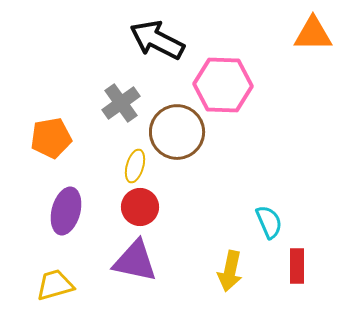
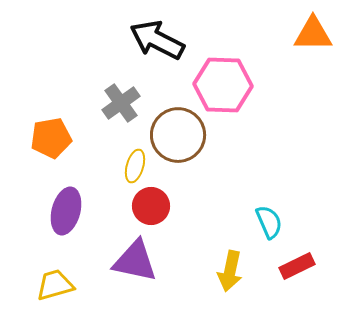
brown circle: moved 1 px right, 3 px down
red circle: moved 11 px right, 1 px up
red rectangle: rotated 64 degrees clockwise
